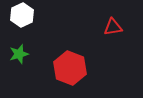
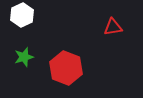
green star: moved 5 px right, 3 px down
red hexagon: moved 4 px left
